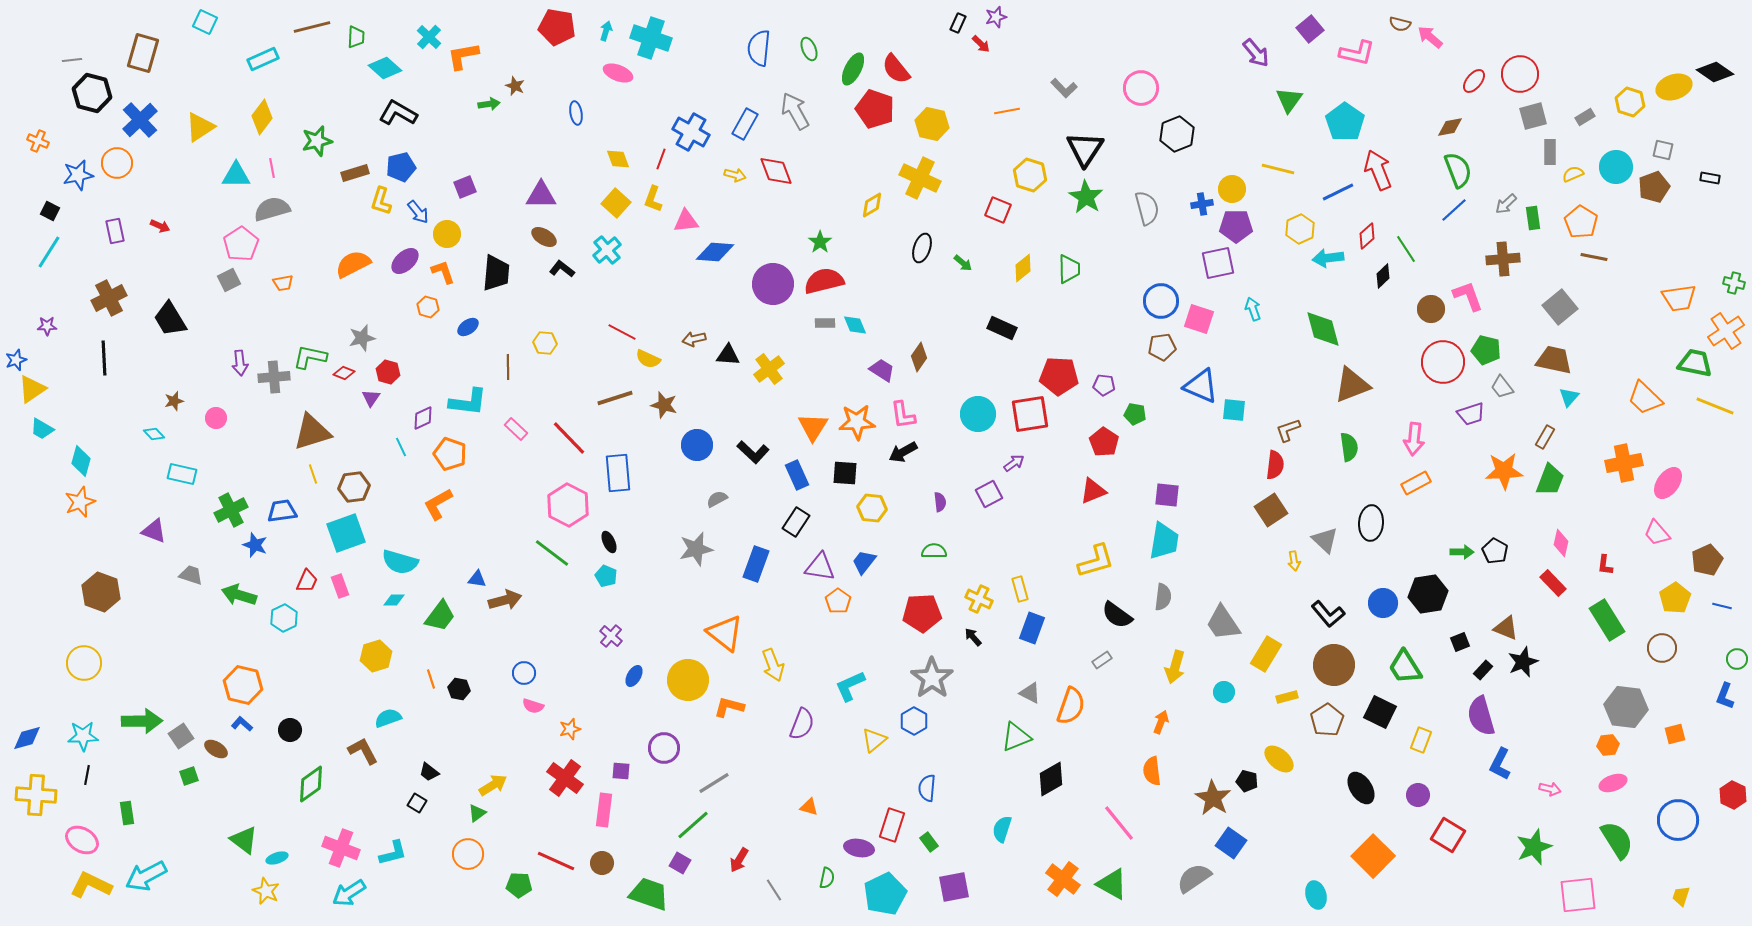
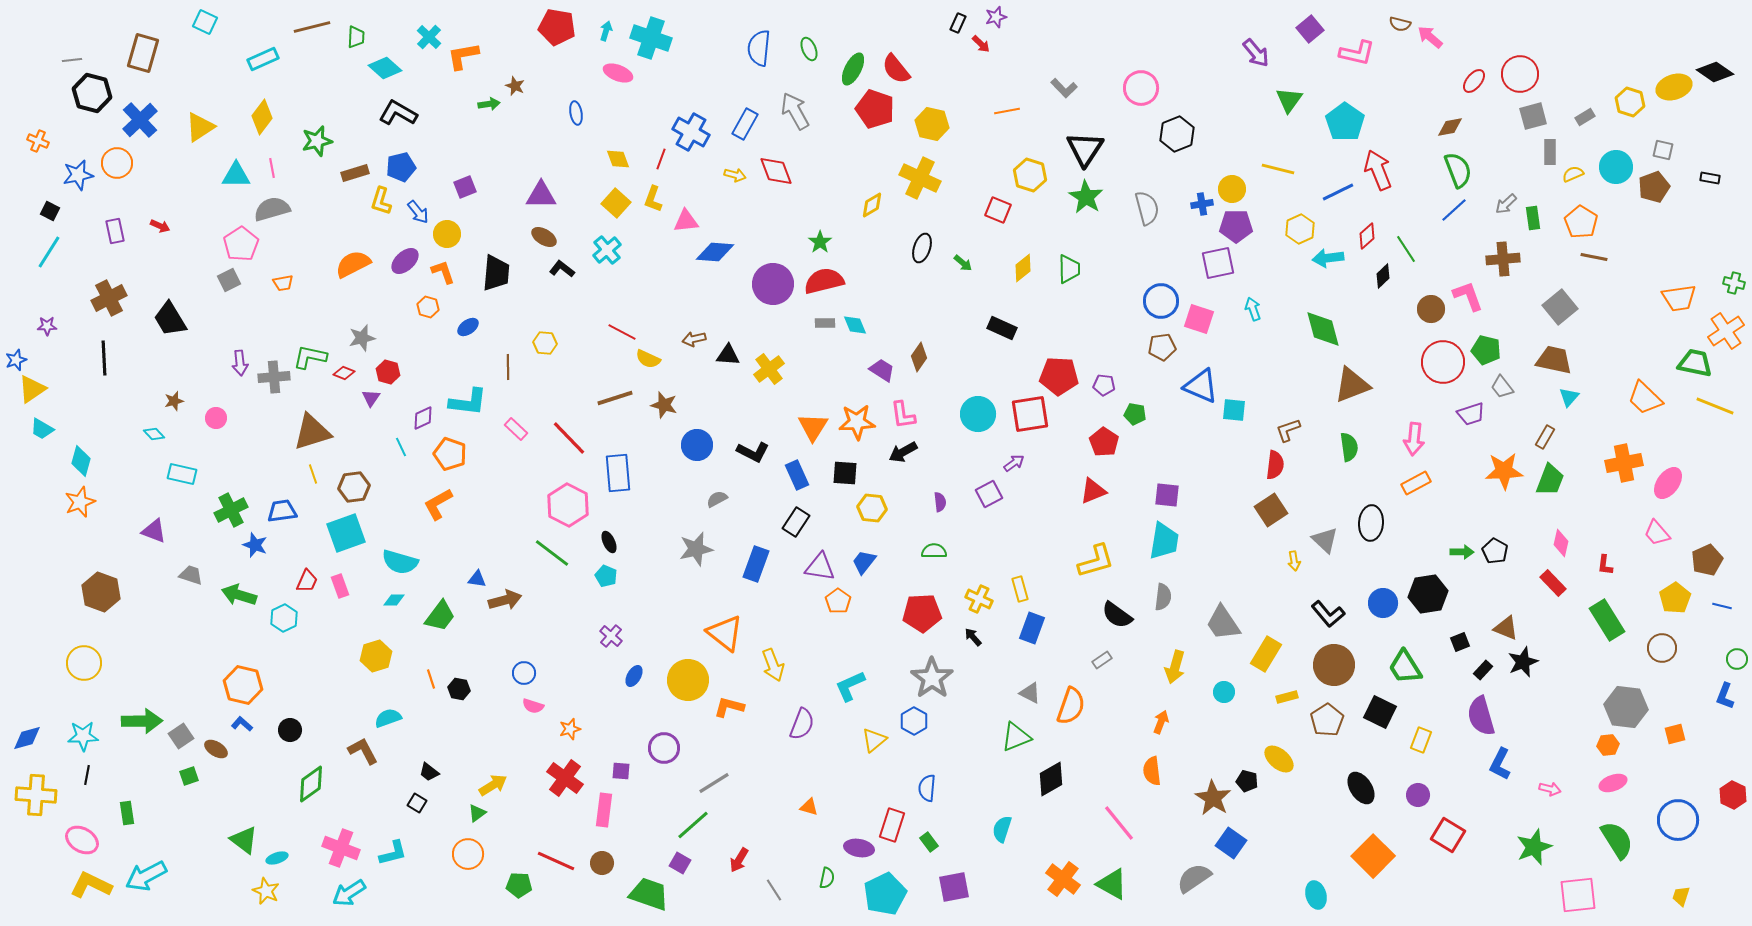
black L-shape at (753, 452): rotated 16 degrees counterclockwise
